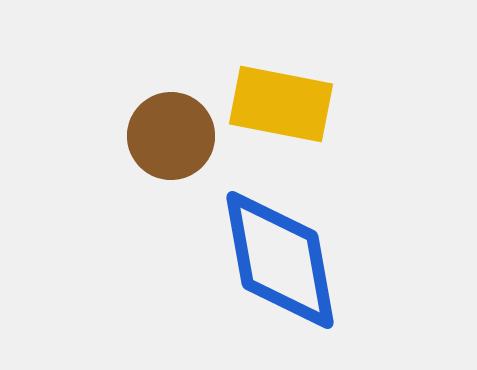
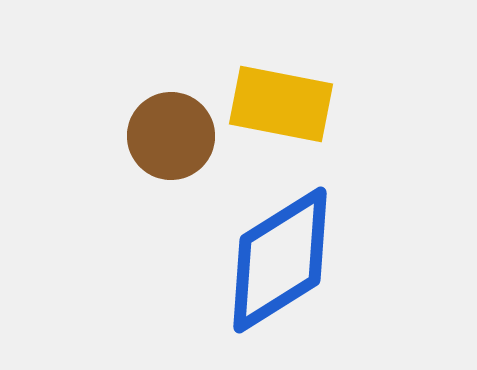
blue diamond: rotated 68 degrees clockwise
